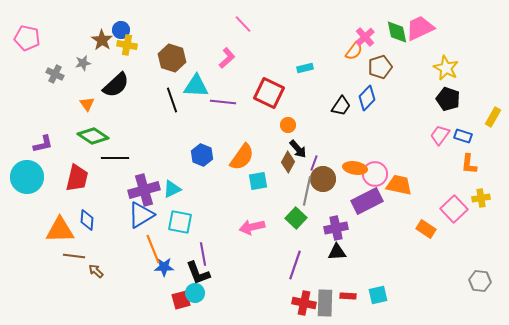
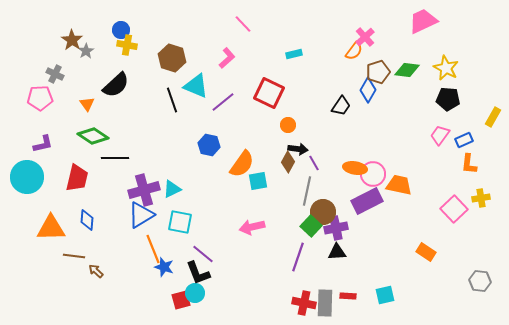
pink trapezoid at (420, 28): moved 3 px right, 7 px up
green diamond at (397, 32): moved 10 px right, 38 px down; rotated 70 degrees counterclockwise
pink pentagon at (27, 38): moved 13 px right, 60 px down; rotated 15 degrees counterclockwise
brown star at (102, 40): moved 30 px left
gray star at (83, 63): moved 3 px right, 12 px up; rotated 21 degrees counterclockwise
brown pentagon at (380, 67): moved 2 px left, 5 px down
cyan rectangle at (305, 68): moved 11 px left, 14 px up
cyan triangle at (196, 86): rotated 20 degrees clockwise
blue diamond at (367, 98): moved 1 px right, 8 px up; rotated 15 degrees counterclockwise
black pentagon at (448, 99): rotated 15 degrees counterclockwise
purple line at (223, 102): rotated 45 degrees counterclockwise
blue rectangle at (463, 136): moved 1 px right, 4 px down; rotated 42 degrees counterclockwise
black arrow at (298, 149): rotated 42 degrees counterclockwise
blue hexagon at (202, 155): moved 7 px right, 10 px up; rotated 10 degrees counterclockwise
orange semicircle at (242, 157): moved 7 px down
purple line at (314, 163): rotated 49 degrees counterclockwise
pink circle at (375, 174): moved 2 px left
brown circle at (323, 179): moved 33 px down
green square at (296, 218): moved 15 px right, 8 px down
orange rectangle at (426, 229): moved 23 px down
orange triangle at (60, 230): moved 9 px left, 2 px up
purple line at (203, 254): rotated 40 degrees counterclockwise
purple line at (295, 265): moved 3 px right, 8 px up
blue star at (164, 267): rotated 18 degrees clockwise
cyan square at (378, 295): moved 7 px right
